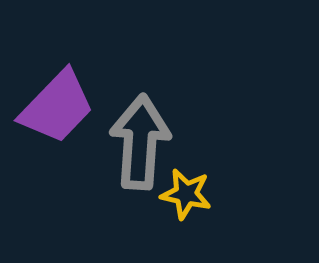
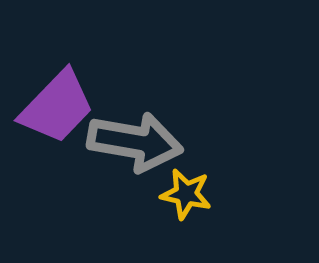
gray arrow: moved 5 px left; rotated 96 degrees clockwise
